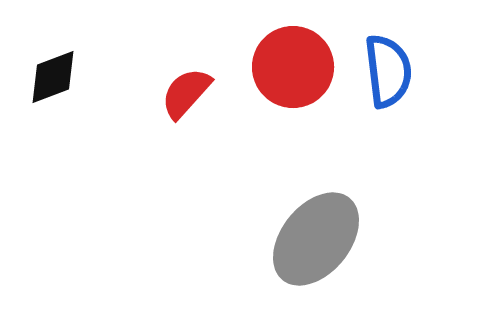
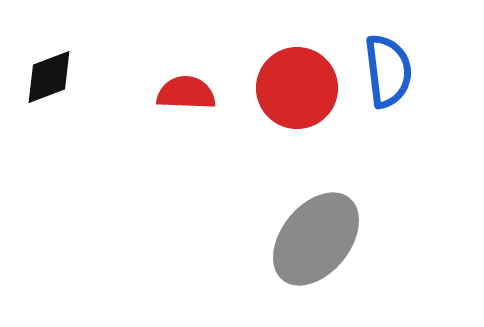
red circle: moved 4 px right, 21 px down
black diamond: moved 4 px left
red semicircle: rotated 50 degrees clockwise
